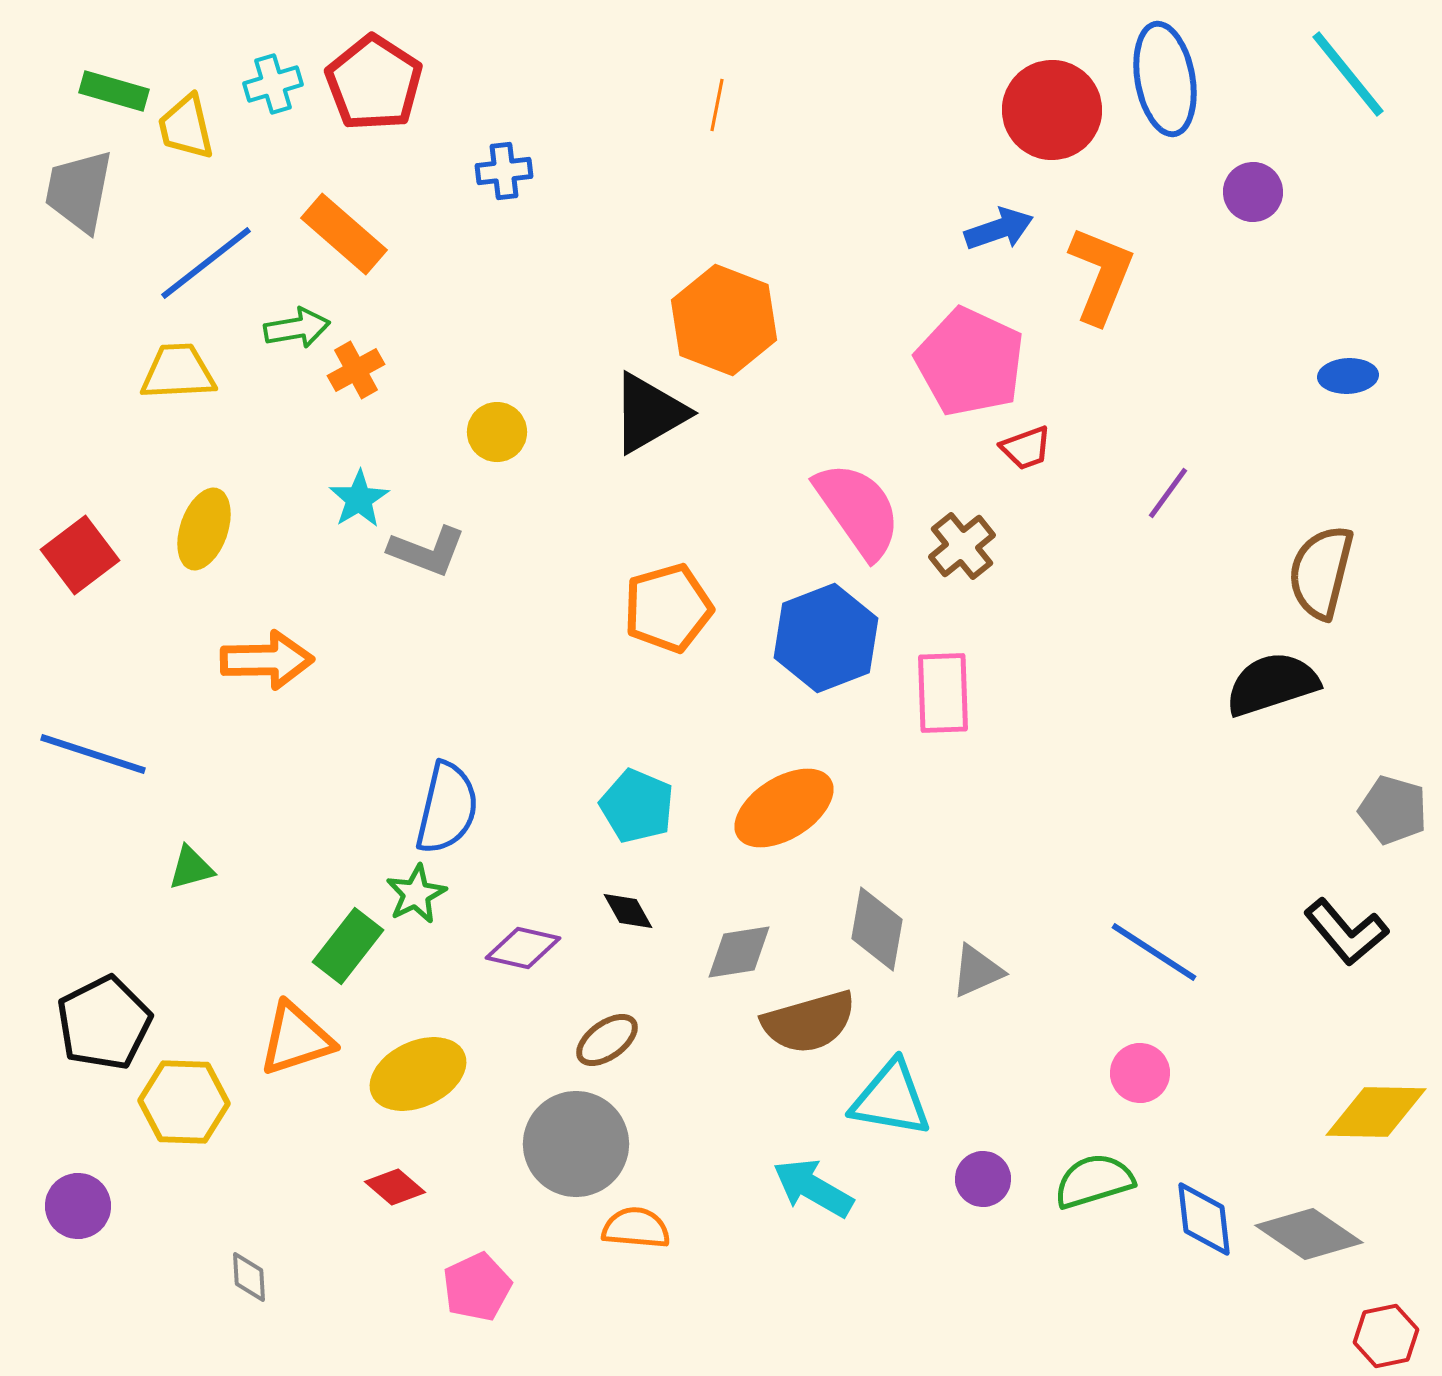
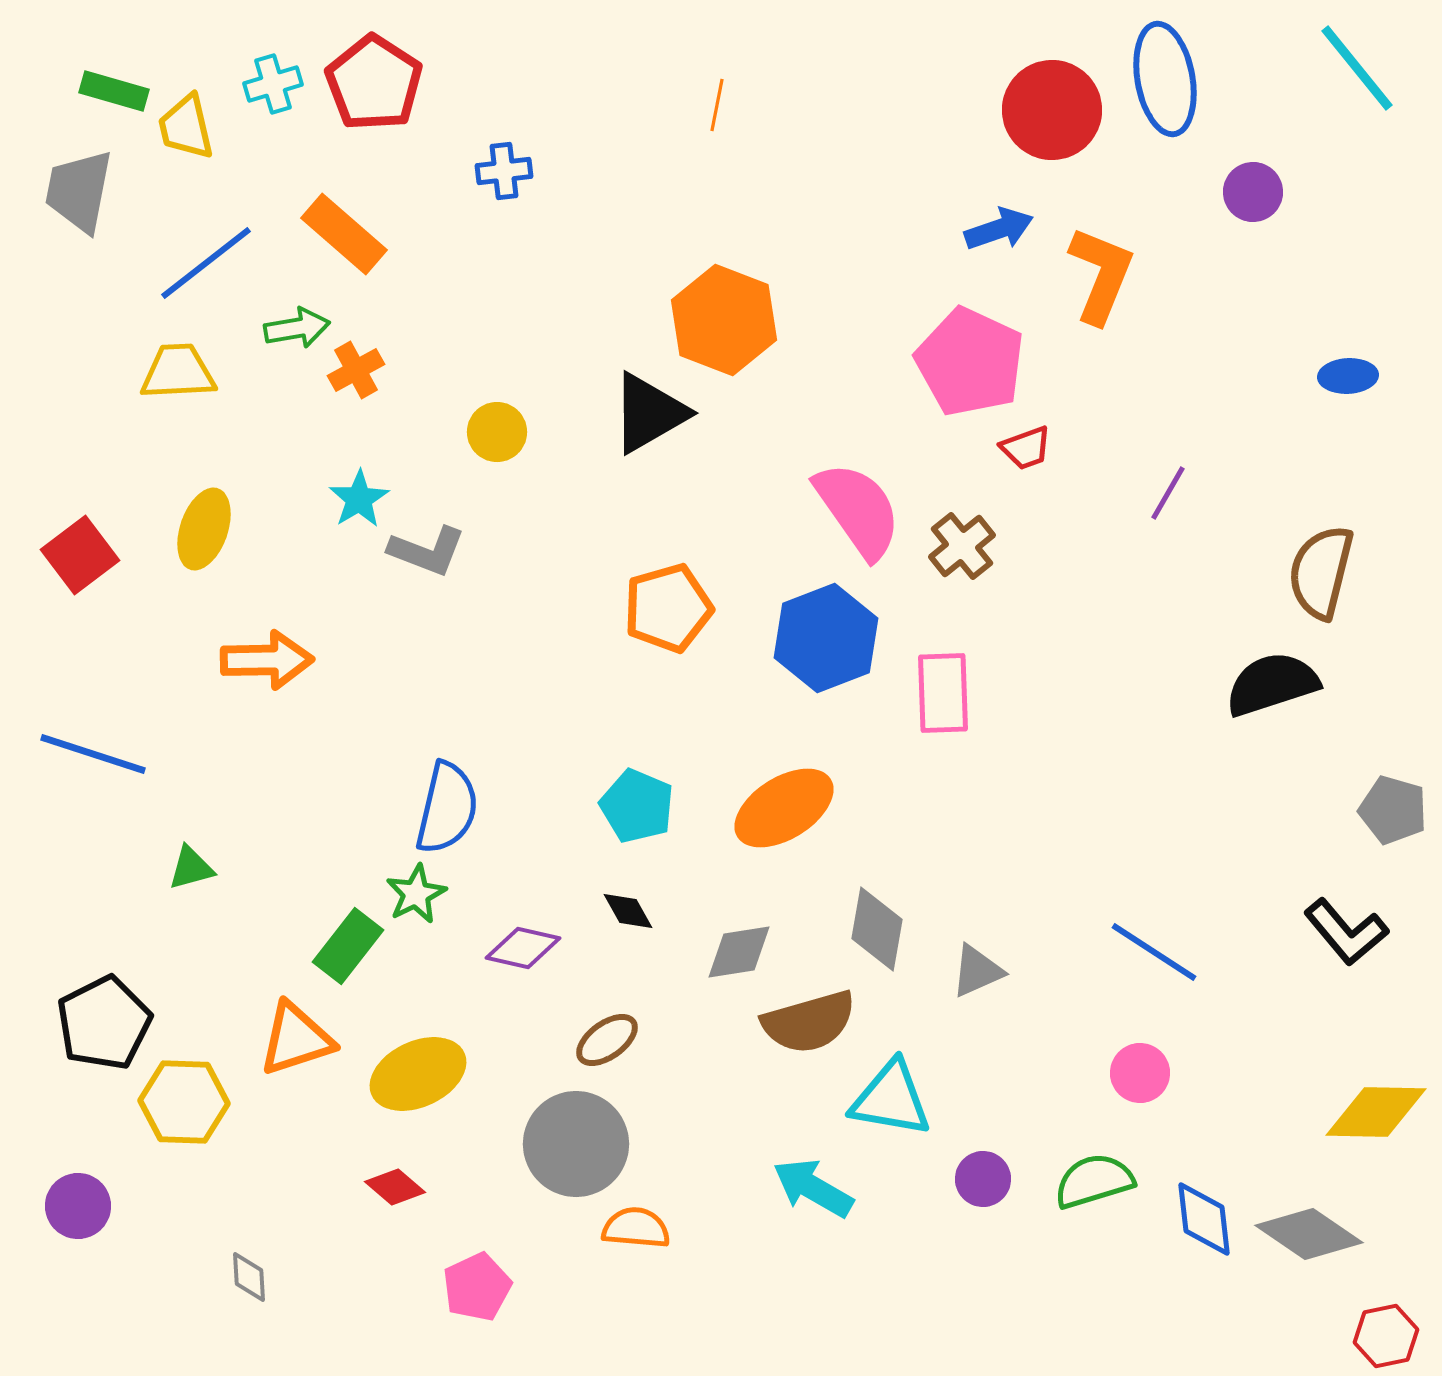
cyan line at (1348, 74): moved 9 px right, 6 px up
purple line at (1168, 493): rotated 6 degrees counterclockwise
